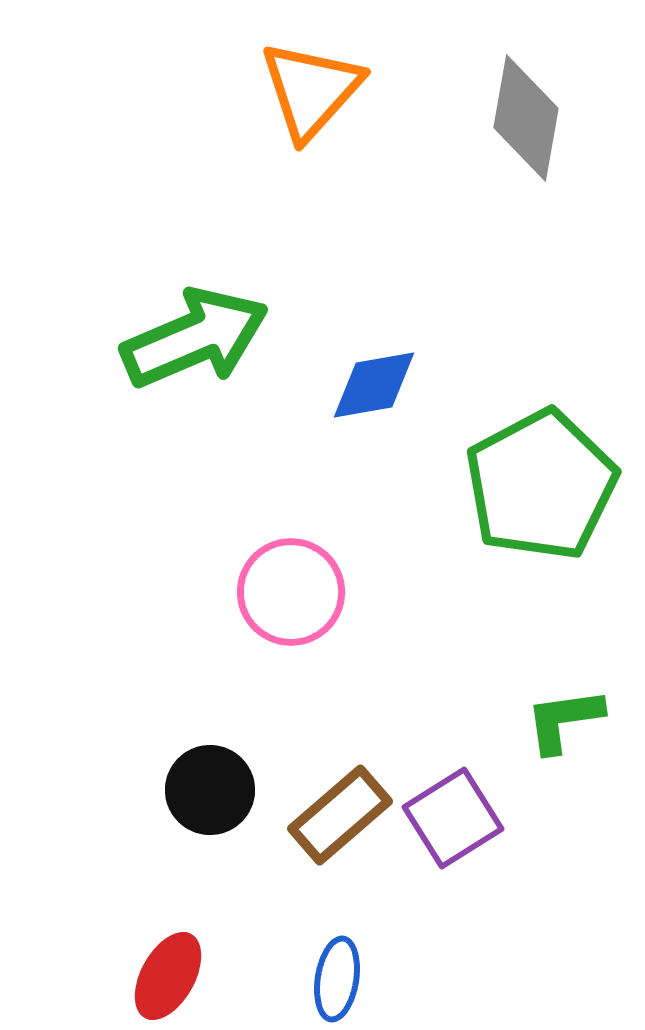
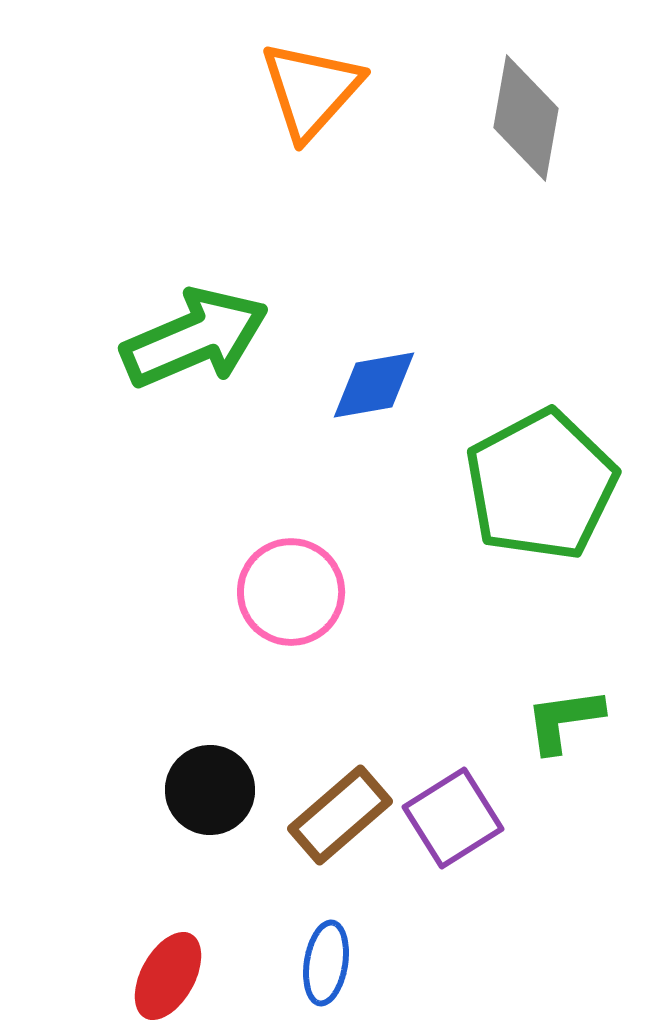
blue ellipse: moved 11 px left, 16 px up
